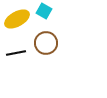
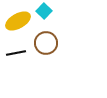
cyan square: rotated 14 degrees clockwise
yellow ellipse: moved 1 px right, 2 px down
